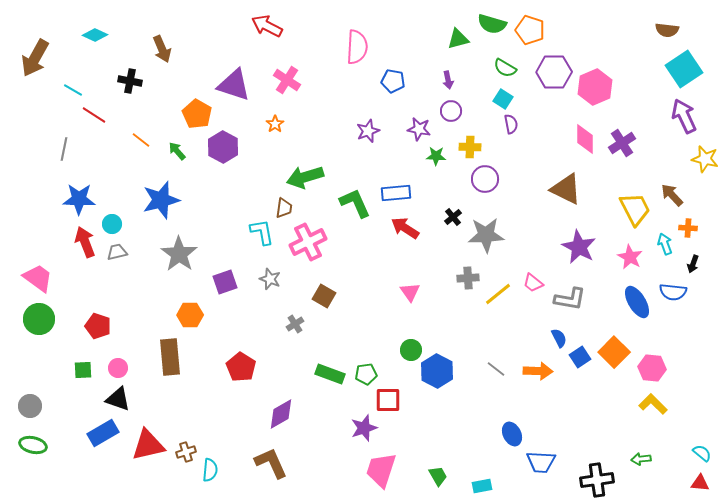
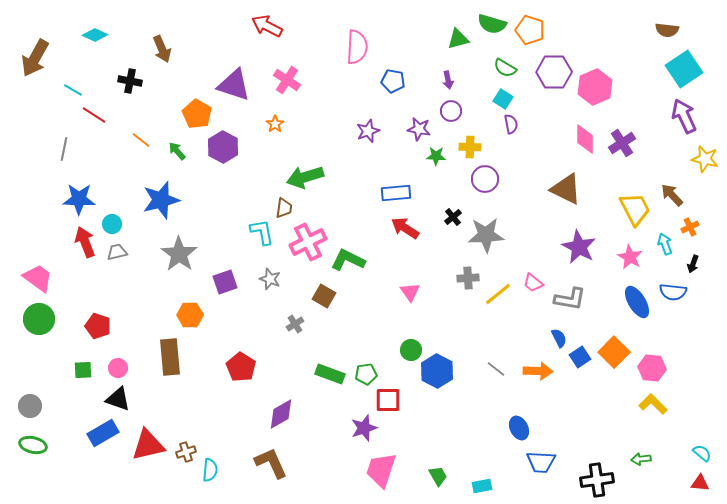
green L-shape at (355, 203): moved 7 px left, 57 px down; rotated 40 degrees counterclockwise
orange cross at (688, 228): moved 2 px right, 1 px up; rotated 30 degrees counterclockwise
blue ellipse at (512, 434): moved 7 px right, 6 px up
